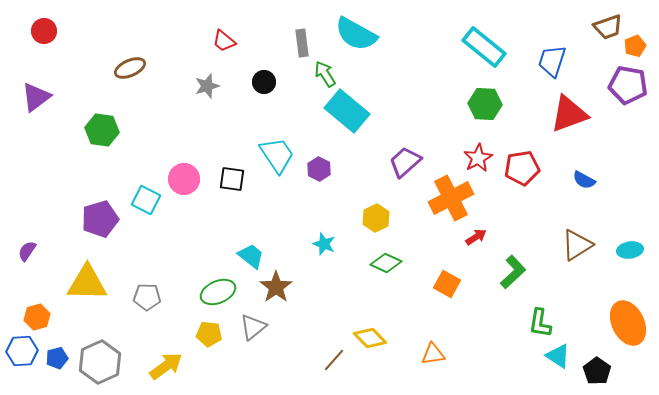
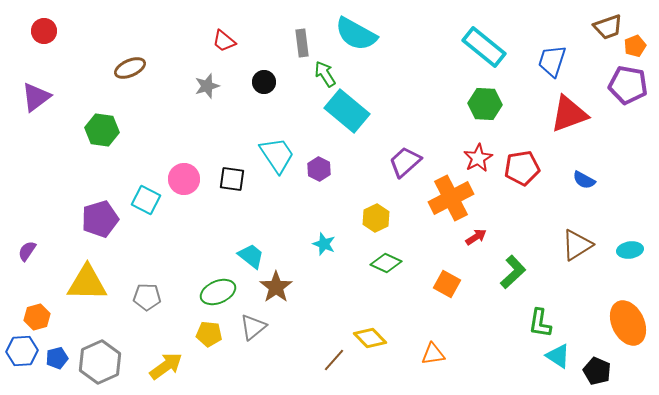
black pentagon at (597, 371): rotated 12 degrees counterclockwise
